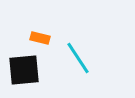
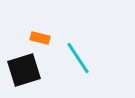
black square: rotated 12 degrees counterclockwise
